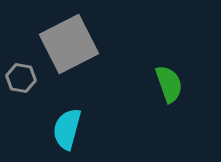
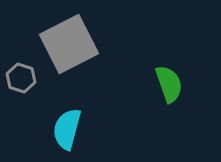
gray hexagon: rotated 8 degrees clockwise
